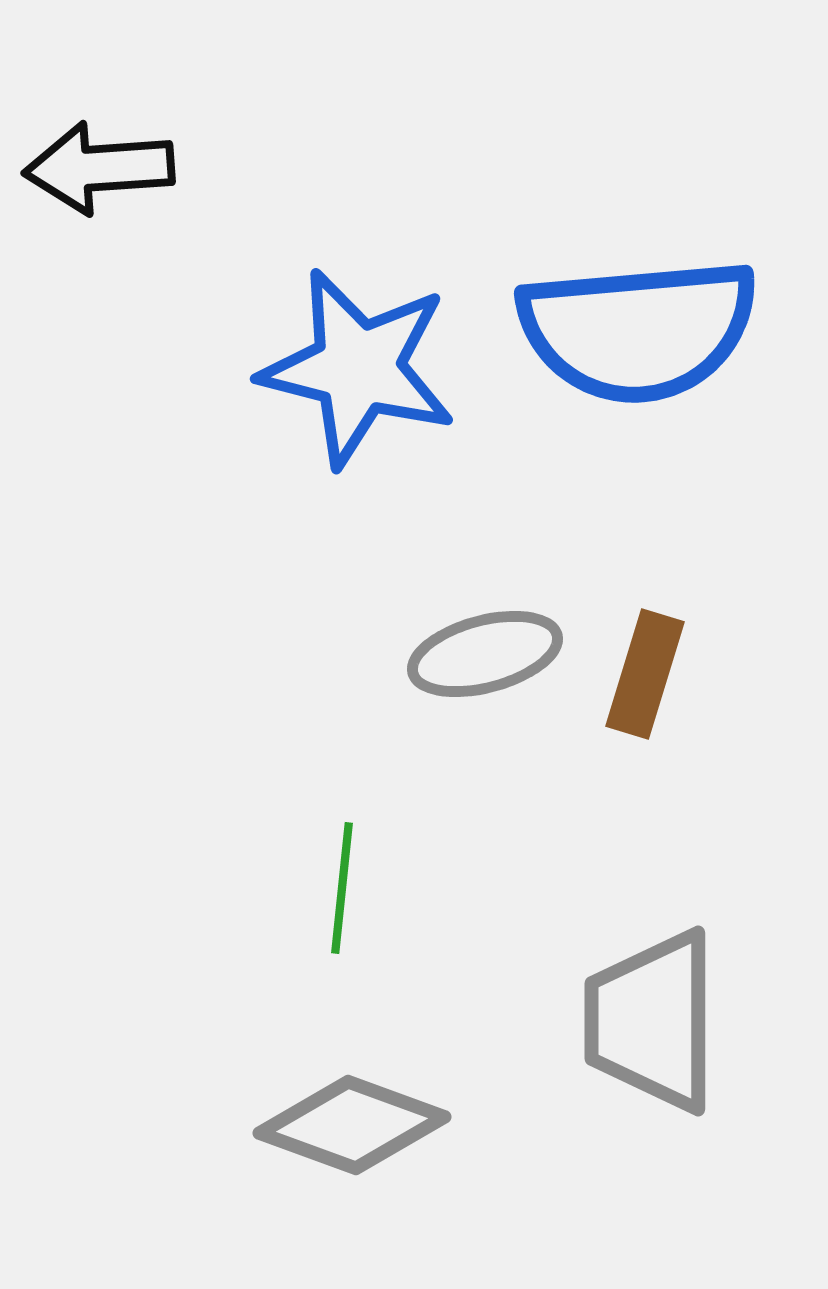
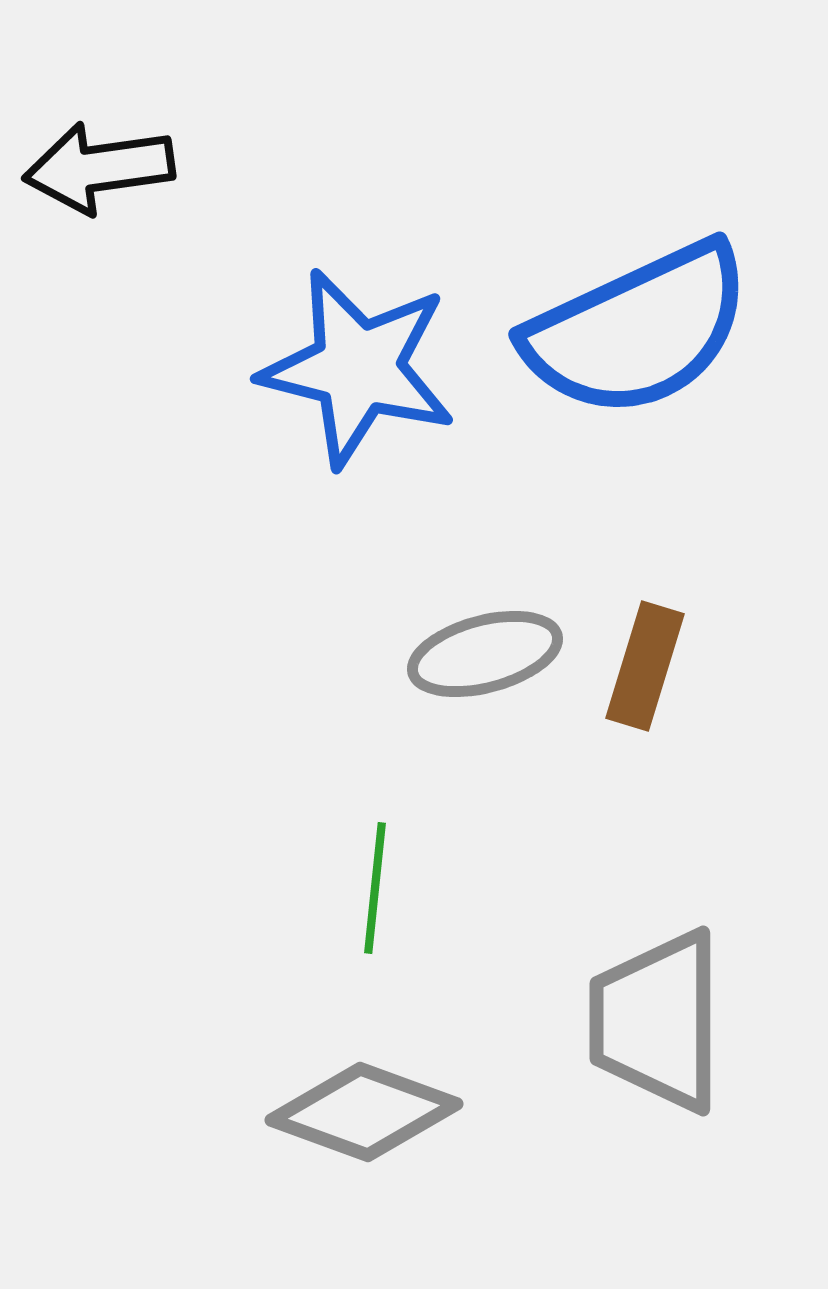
black arrow: rotated 4 degrees counterclockwise
blue semicircle: rotated 20 degrees counterclockwise
brown rectangle: moved 8 px up
green line: moved 33 px right
gray trapezoid: moved 5 px right
gray diamond: moved 12 px right, 13 px up
